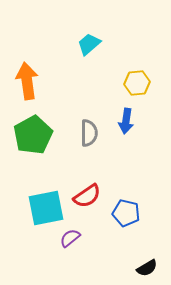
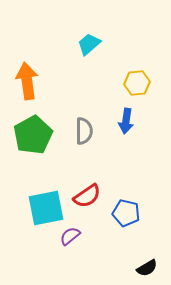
gray semicircle: moved 5 px left, 2 px up
purple semicircle: moved 2 px up
